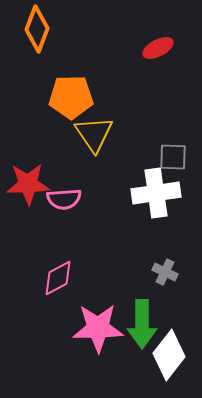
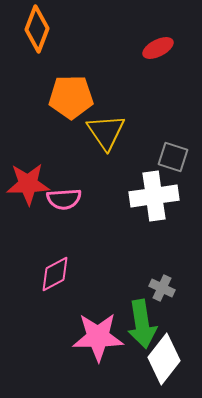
yellow triangle: moved 12 px right, 2 px up
gray square: rotated 16 degrees clockwise
white cross: moved 2 px left, 3 px down
gray cross: moved 3 px left, 16 px down
pink diamond: moved 3 px left, 4 px up
green arrow: rotated 9 degrees counterclockwise
pink star: moved 9 px down
white diamond: moved 5 px left, 4 px down
